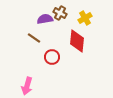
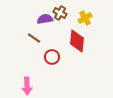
pink arrow: rotated 18 degrees counterclockwise
